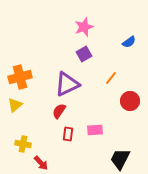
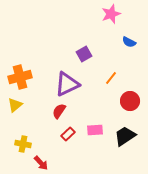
pink star: moved 27 px right, 13 px up
blue semicircle: rotated 64 degrees clockwise
red rectangle: rotated 40 degrees clockwise
black trapezoid: moved 5 px right, 23 px up; rotated 30 degrees clockwise
